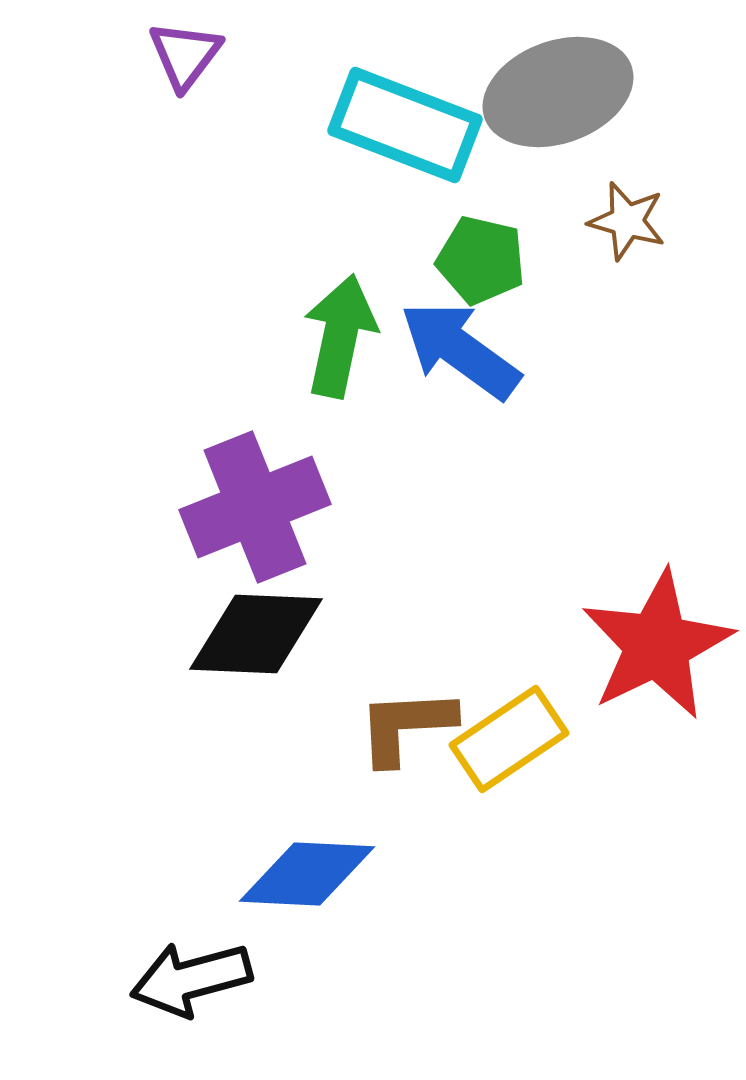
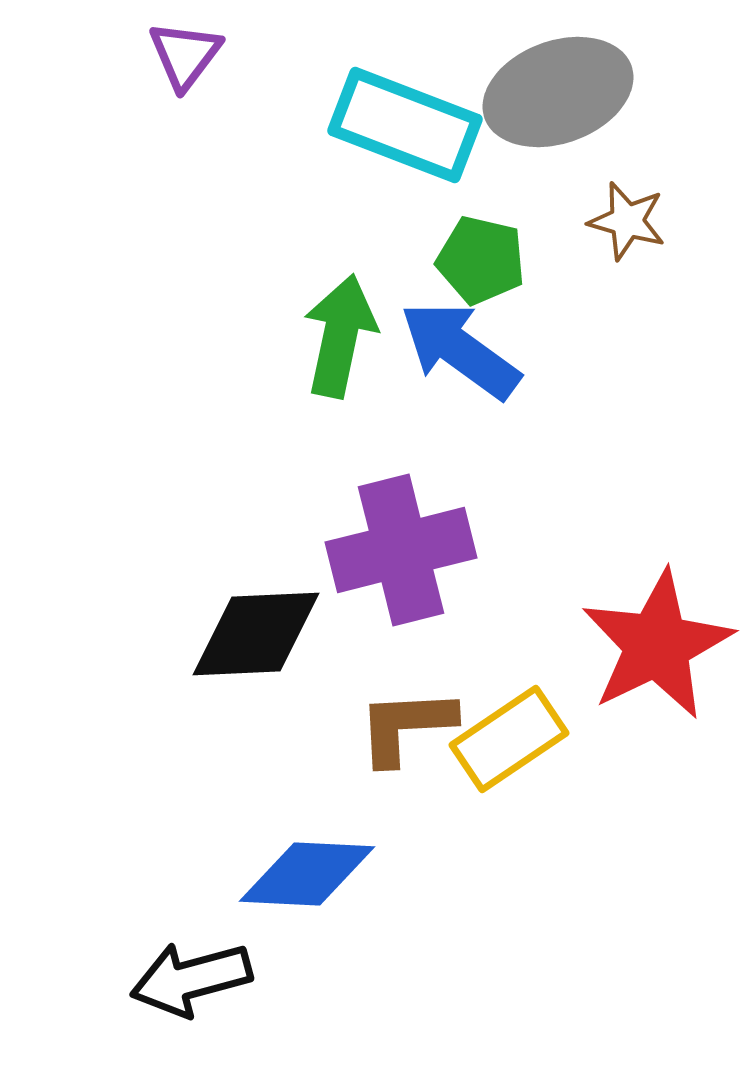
purple cross: moved 146 px right, 43 px down; rotated 8 degrees clockwise
black diamond: rotated 5 degrees counterclockwise
